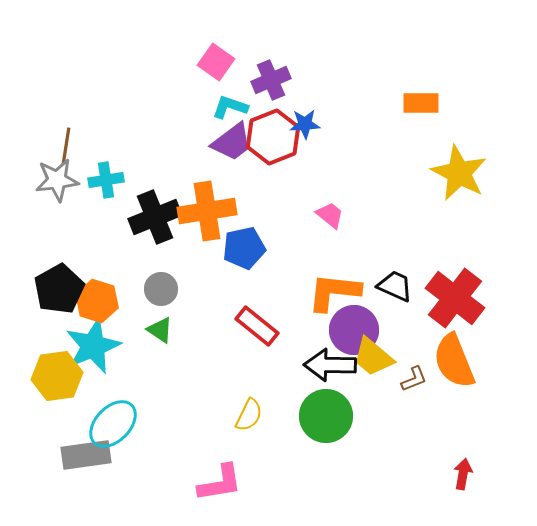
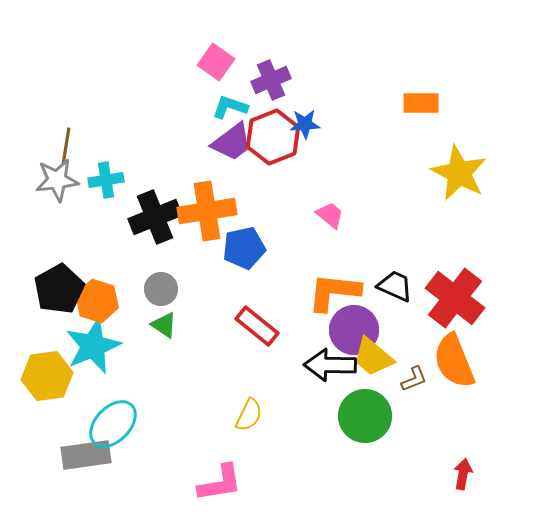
green triangle: moved 4 px right, 5 px up
yellow hexagon: moved 10 px left
green circle: moved 39 px right
